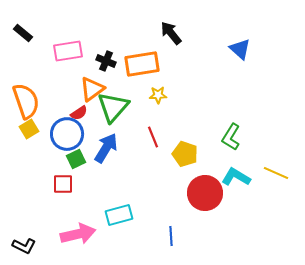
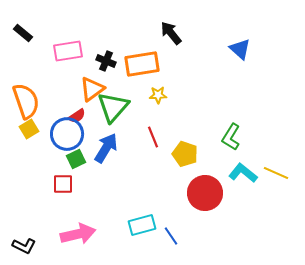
red semicircle: moved 2 px left, 3 px down
cyan L-shape: moved 7 px right, 4 px up; rotated 8 degrees clockwise
cyan rectangle: moved 23 px right, 10 px down
blue line: rotated 30 degrees counterclockwise
